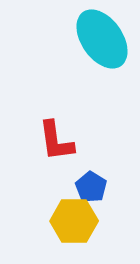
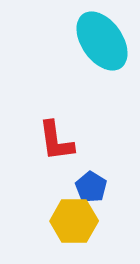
cyan ellipse: moved 2 px down
